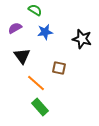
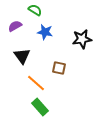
purple semicircle: moved 2 px up
blue star: rotated 21 degrees clockwise
black star: rotated 24 degrees counterclockwise
